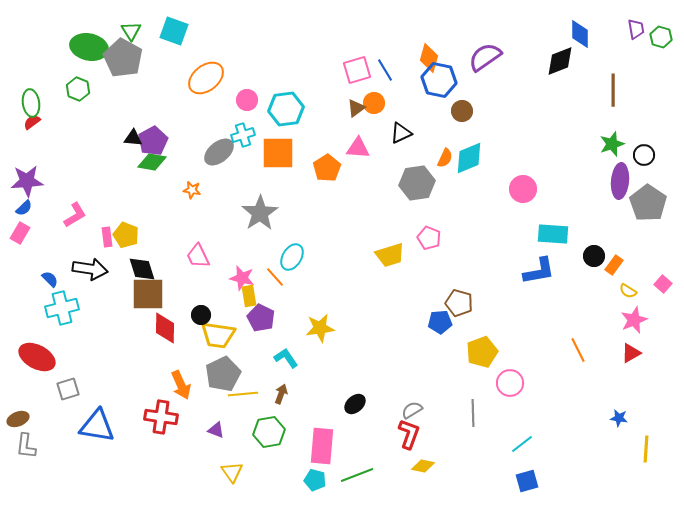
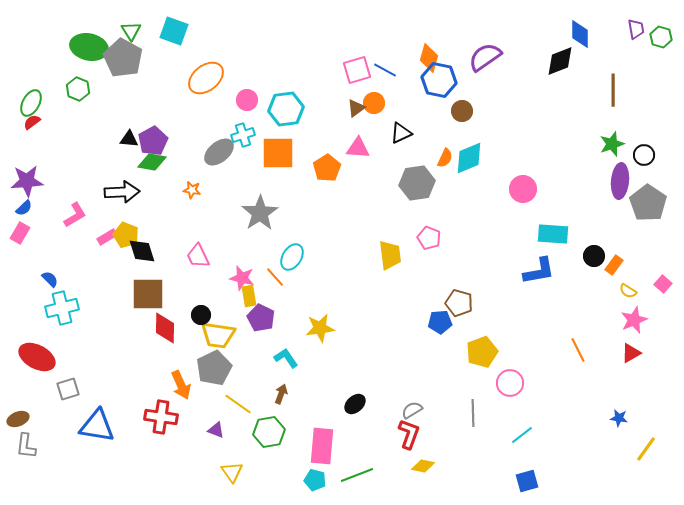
blue line at (385, 70): rotated 30 degrees counterclockwise
green ellipse at (31, 103): rotated 36 degrees clockwise
black triangle at (133, 138): moved 4 px left, 1 px down
pink rectangle at (107, 237): rotated 66 degrees clockwise
yellow trapezoid at (390, 255): rotated 80 degrees counterclockwise
black arrow at (90, 269): moved 32 px right, 77 px up; rotated 12 degrees counterclockwise
black diamond at (142, 269): moved 18 px up
gray pentagon at (223, 374): moved 9 px left, 6 px up
yellow line at (243, 394): moved 5 px left, 10 px down; rotated 40 degrees clockwise
cyan line at (522, 444): moved 9 px up
yellow line at (646, 449): rotated 32 degrees clockwise
